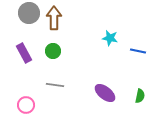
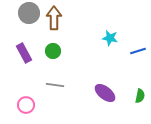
blue line: rotated 28 degrees counterclockwise
